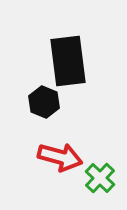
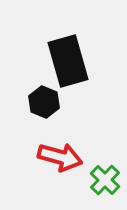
black rectangle: rotated 9 degrees counterclockwise
green cross: moved 5 px right, 2 px down
